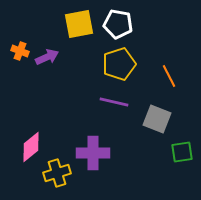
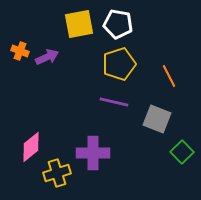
green square: rotated 35 degrees counterclockwise
